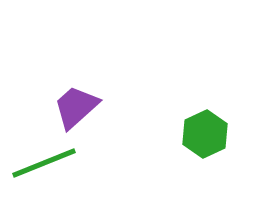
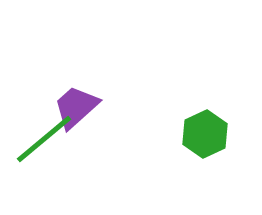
green line: moved 24 px up; rotated 18 degrees counterclockwise
